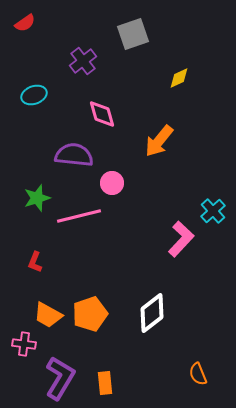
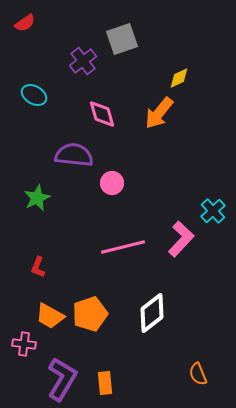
gray square: moved 11 px left, 5 px down
cyan ellipse: rotated 50 degrees clockwise
orange arrow: moved 28 px up
green star: rotated 8 degrees counterclockwise
pink line: moved 44 px right, 31 px down
red L-shape: moved 3 px right, 5 px down
orange trapezoid: moved 2 px right, 1 px down
purple L-shape: moved 2 px right, 1 px down
